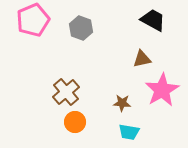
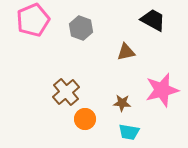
brown triangle: moved 16 px left, 7 px up
pink star: rotated 16 degrees clockwise
orange circle: moved 10 px right, 3 px up
